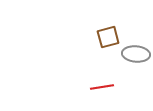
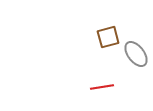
gray ellipse: rotated 48 degrees clockwise
